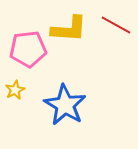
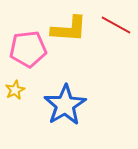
blue star: rotated 9 degrees clockwise
